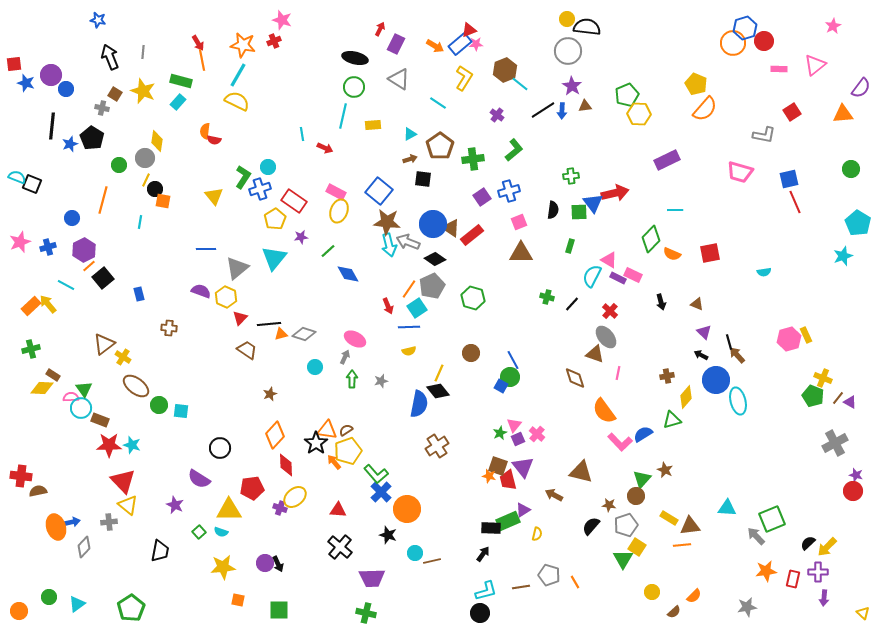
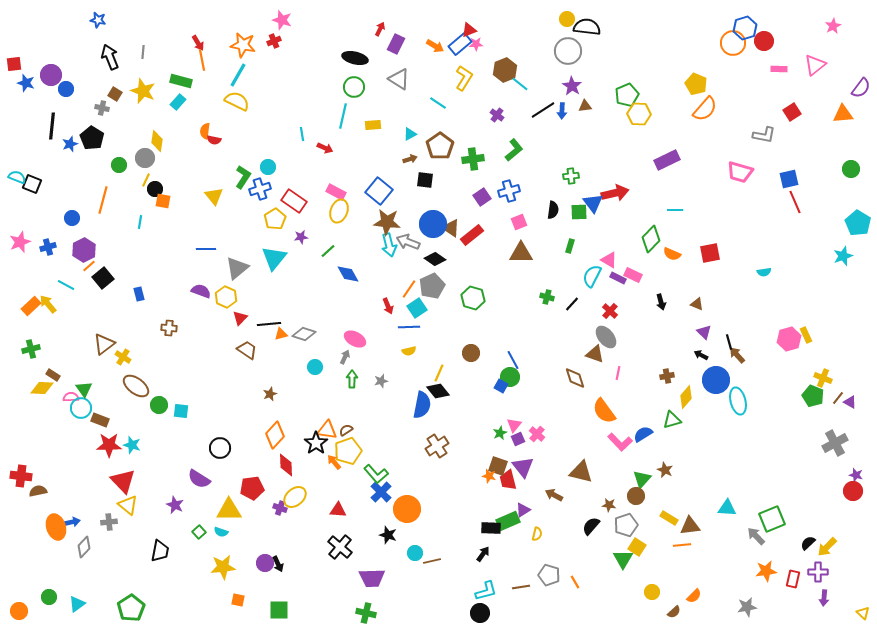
black square at (423, 179): moved 2 px right, 1 px down
blue semicircle at (419, 404): moved 3 px right, 1 px down
